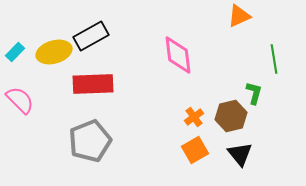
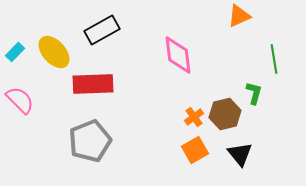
black rectangle: moved 11 px right, 6 px up
yellow ellipse: rotated 64 degrees clockwise
brown hexagon: moved 6 px left, 2 px up
